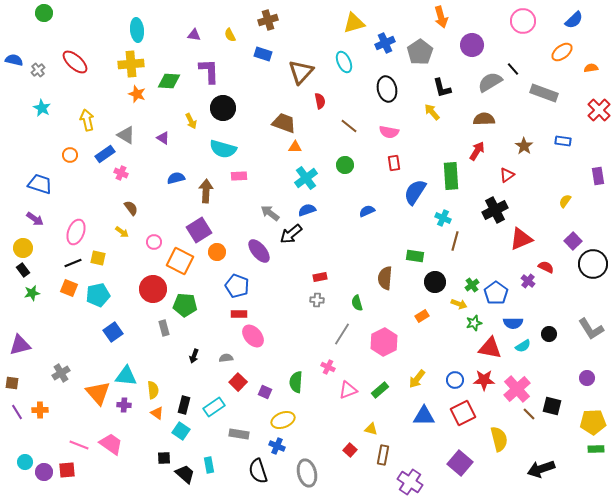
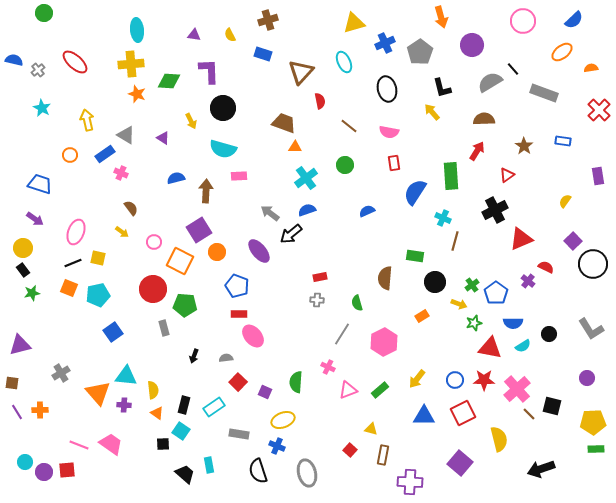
black square at (164, 458): moved 1 px left, 14 px up
purple cross at (410, 482): rotated 30 degrees counterclockwise
